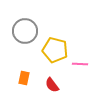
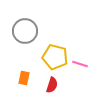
yellow pentagon: moved 7 px down
pink line: rotated 14 degrees clockwise
red semicircle: rotated 126 degrees counterclockwise
